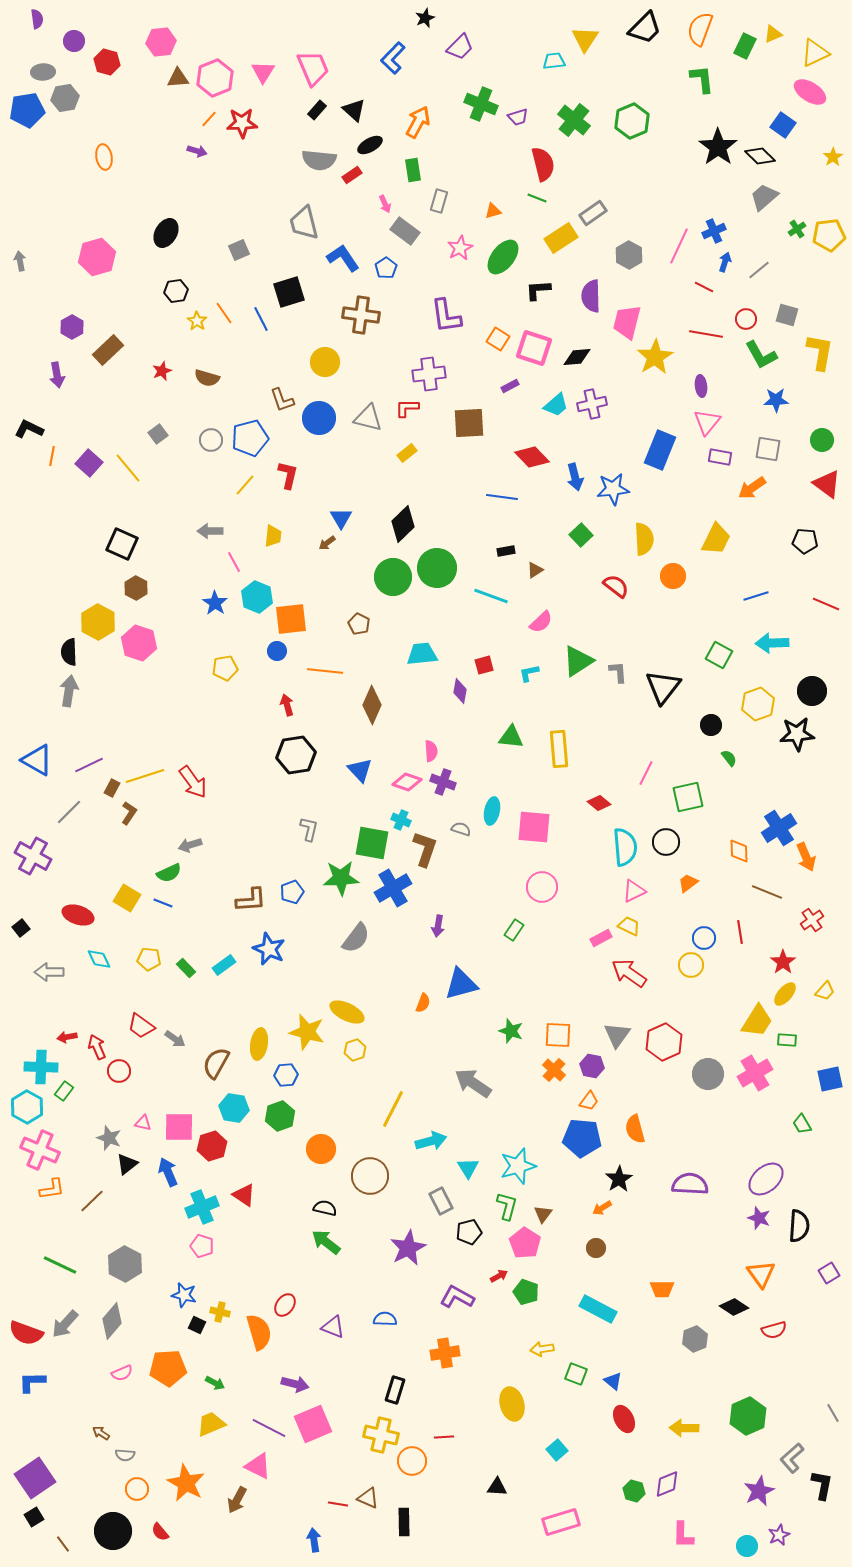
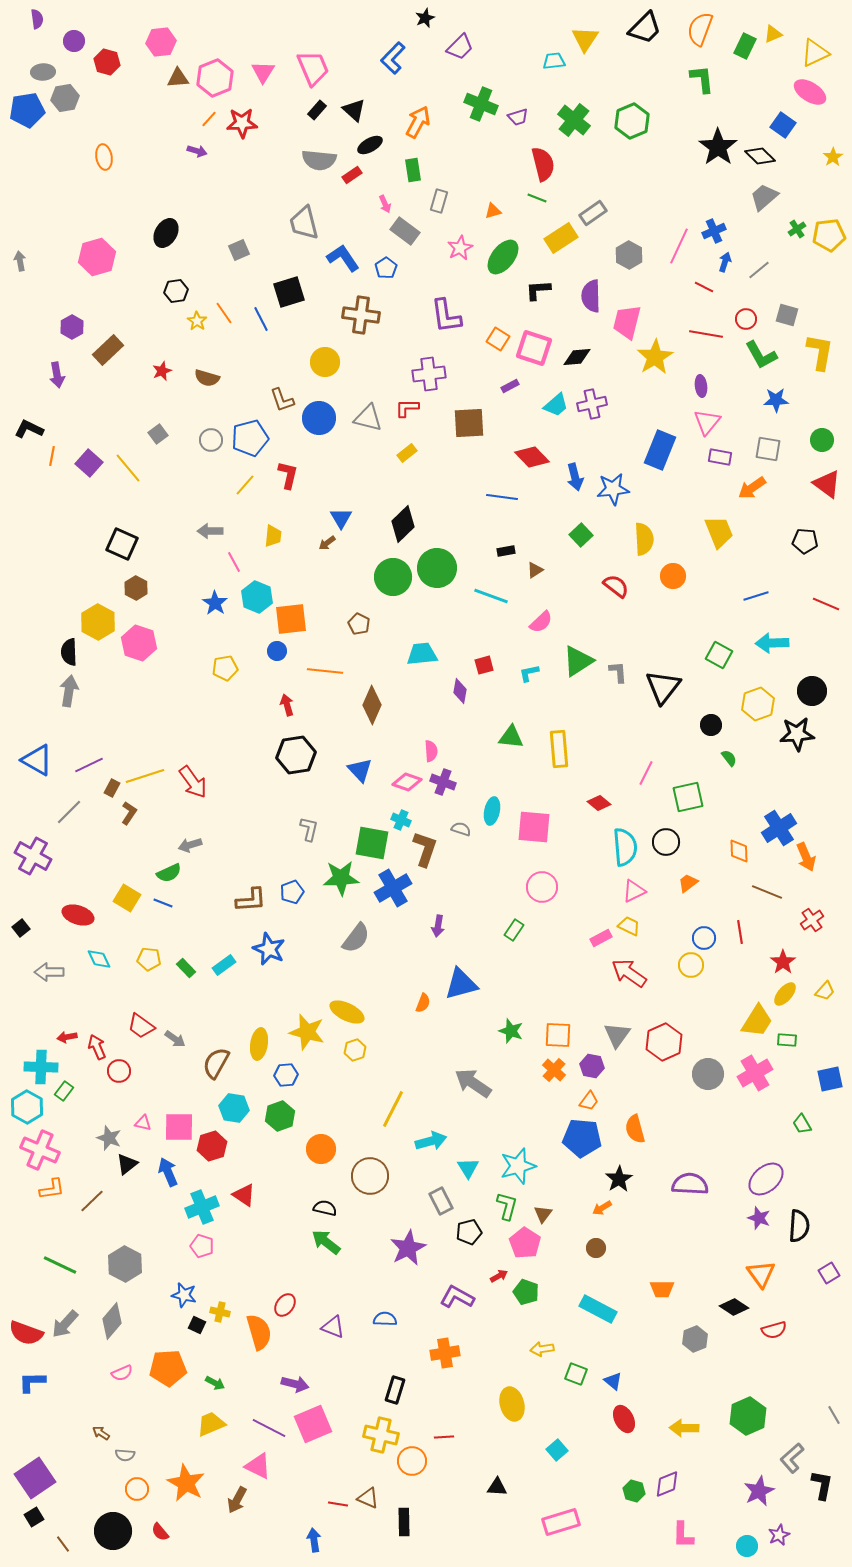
yellow trapezoid at (716, 539): moved 3 px right, 7 px up; rotated 48 degrees counterclockwise
gray line at (833, 1413): moved 1 px right, 2 px down
